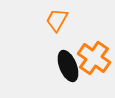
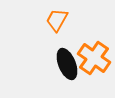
black ellipse: moved 1 px left, 2 px up
